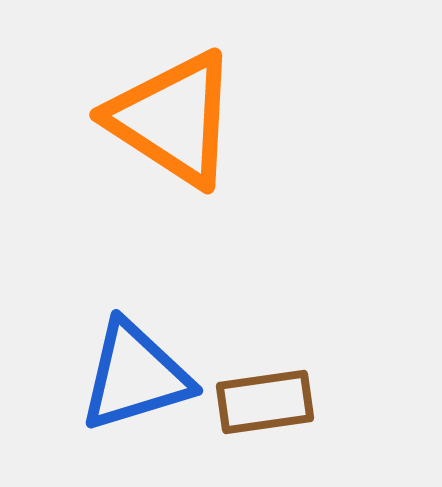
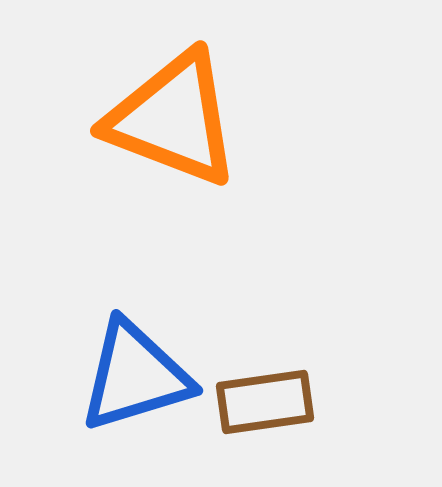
orange triangle: rotated 12 degrees counterclockwise
